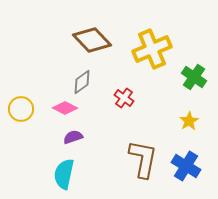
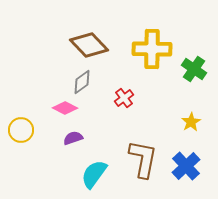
brown diamond: moved 3 px left, 5 px down
yellow cross: rotated 24 degrees clockwise
green cross: moved 8 px up
red cross: rotated 18 degrees clockwise
yellow circle: moved 21 px down
yellow star: moved 2 px right, 1 px down
purple semicircle: moved 1 px down
blue cross: rotated 16 degrees clockwise
cyan semicircle: moved 30 px right; rotated 24 degrees clockwise
